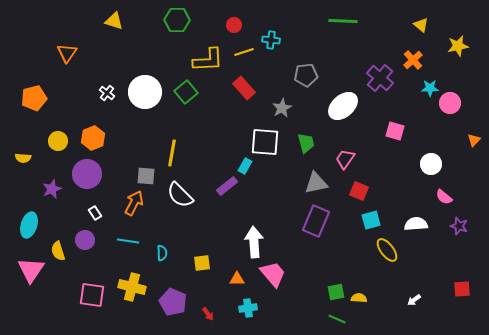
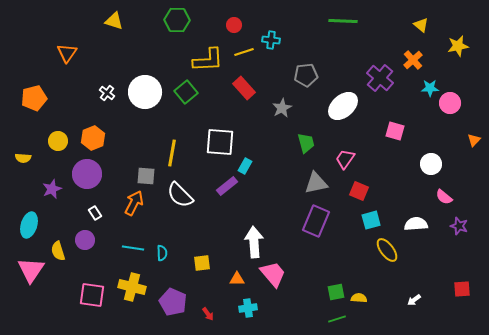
white square at (265, 142): moved 45 px left
cyan line at (128, 241): moved 5 px right, 7 px down
green line at (337, 319): rotated 42 degrees counterclockwise
